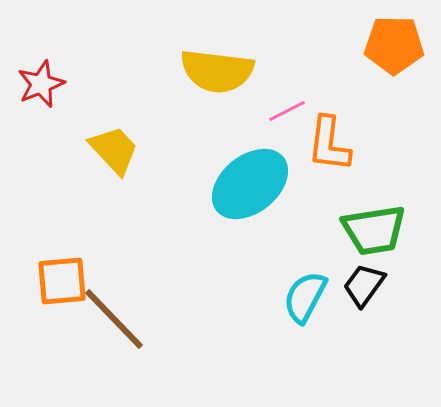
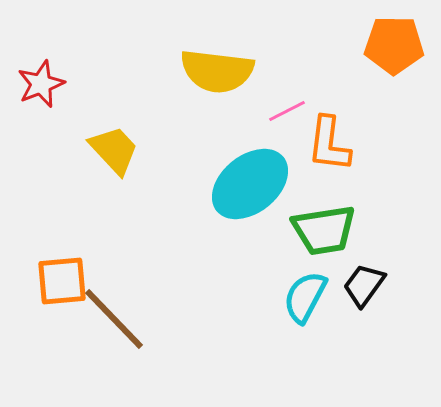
green trapezoid: moved 50 px left
